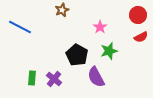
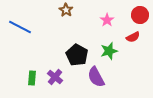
brown star: moved 4 px right; rotated 16 degrees counterclockwise
red circle: moved 2 px right
pink star: moved 7 px right, 7 px up
red semicircle: moved 8 px left
purple cross: moved 1 px right, 2 px up
